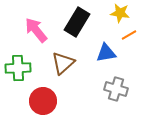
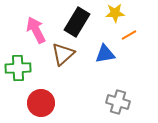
yellow star: moved 5 px left; rotated 12 degrees counterclockwise
pink arrow: rotated 12 degrees clockwise
blue triangle: moved 1 px left, 1 px down
brown triangle: moved 9 px up
gray cross: moved 2 px right, 13 px down
red circle: moved 2 px left, 2 px down
